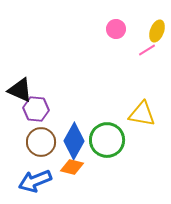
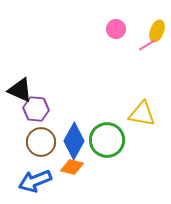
pink line: moved 5 px up
